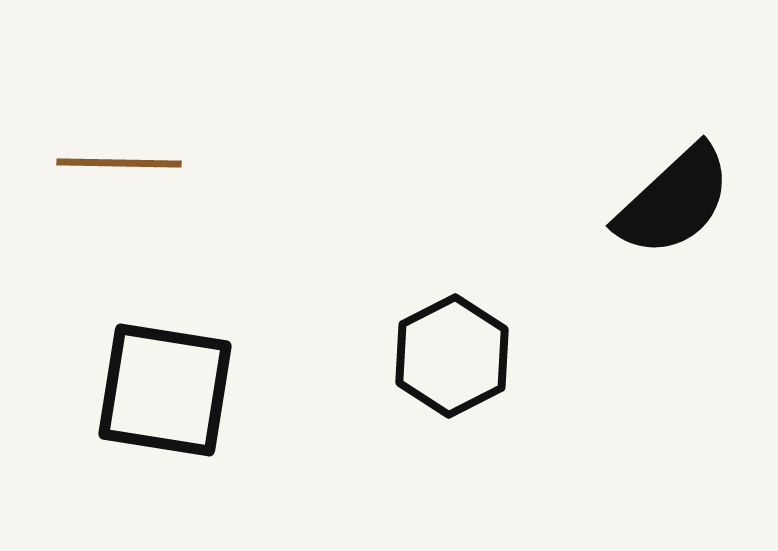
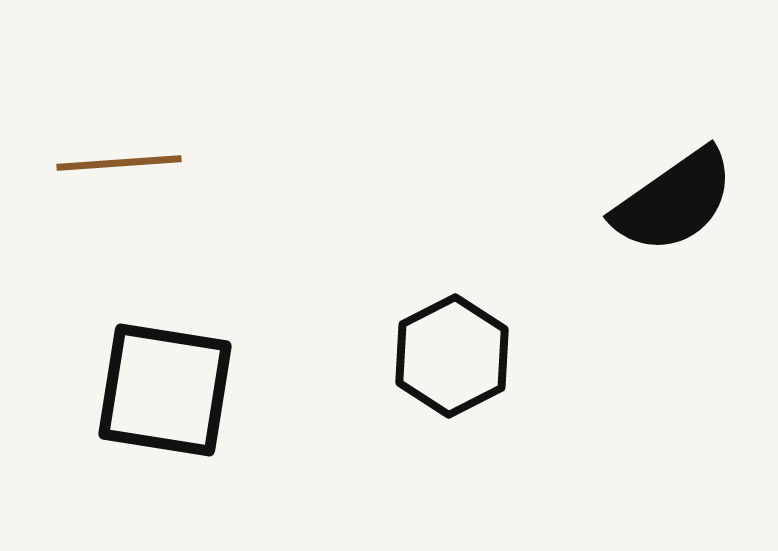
brown line: rotated 5 degrees counterclockwise
black semicircle: rotated 8 degrees clockwise
